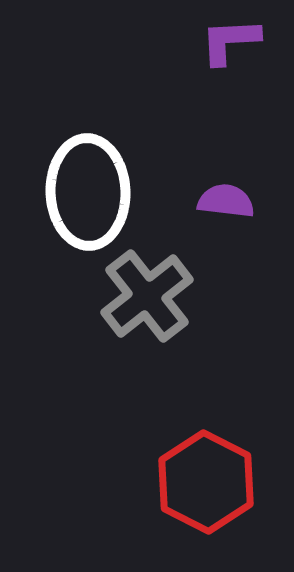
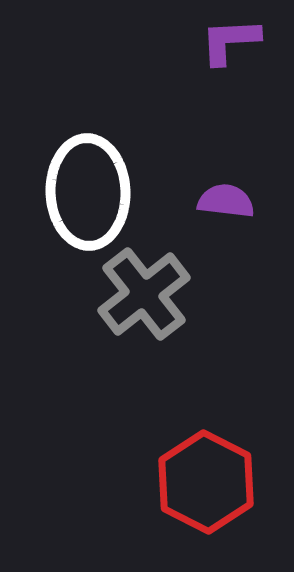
gray cross: moved 3 px left, 2 px up
